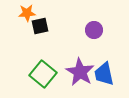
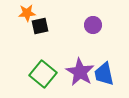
purple circle: moved 1 px left, 5 px up
